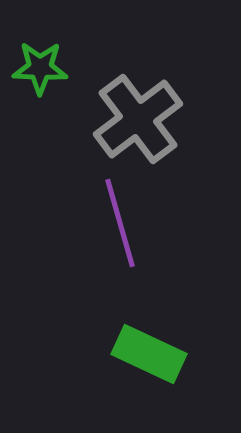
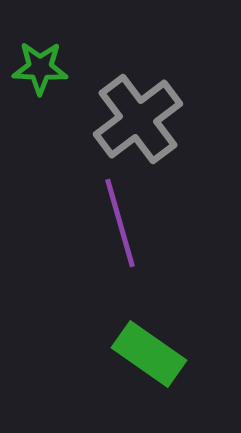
green rectangle: rotated 10 degrees clockwise
